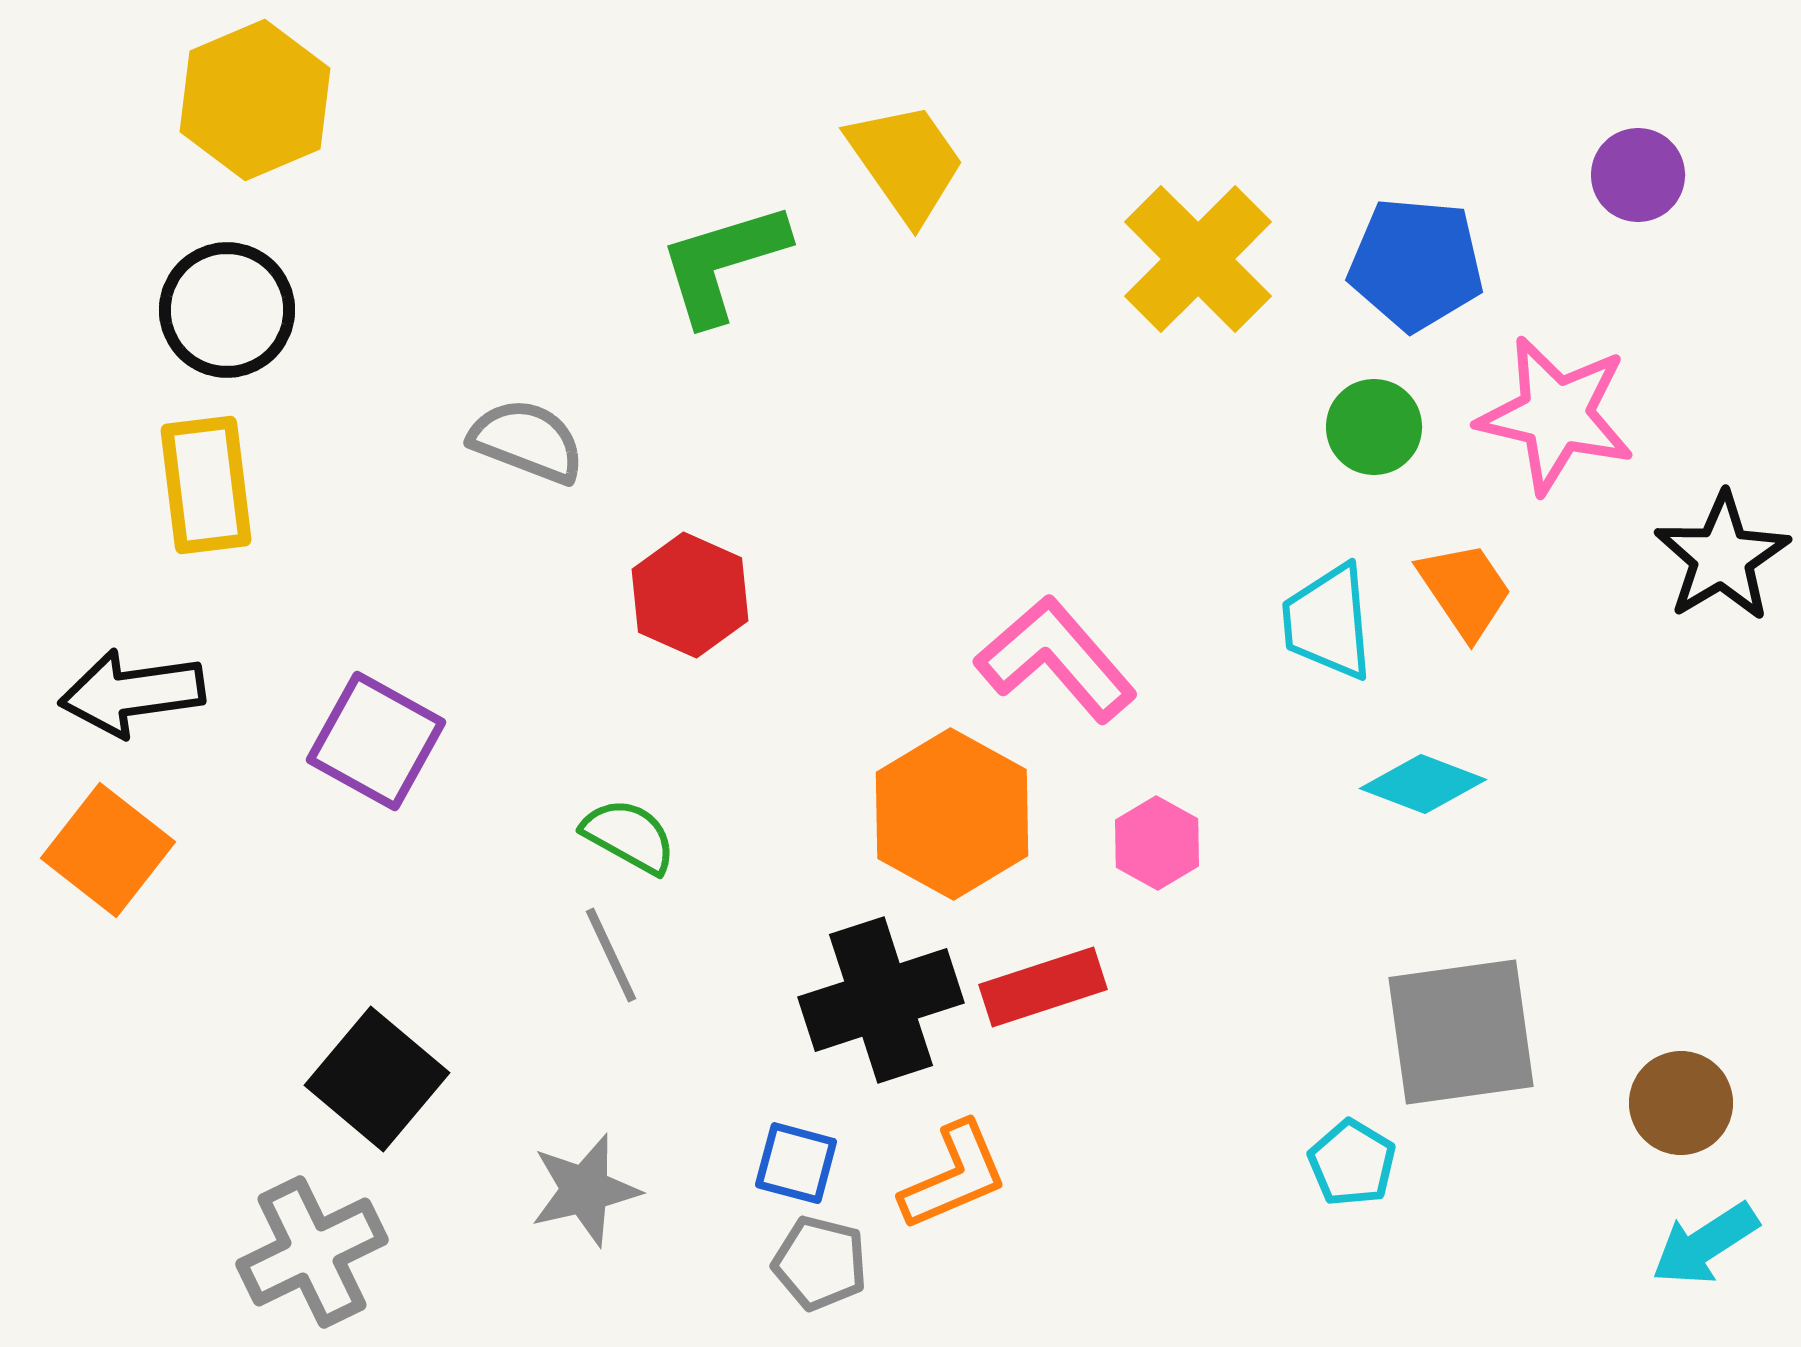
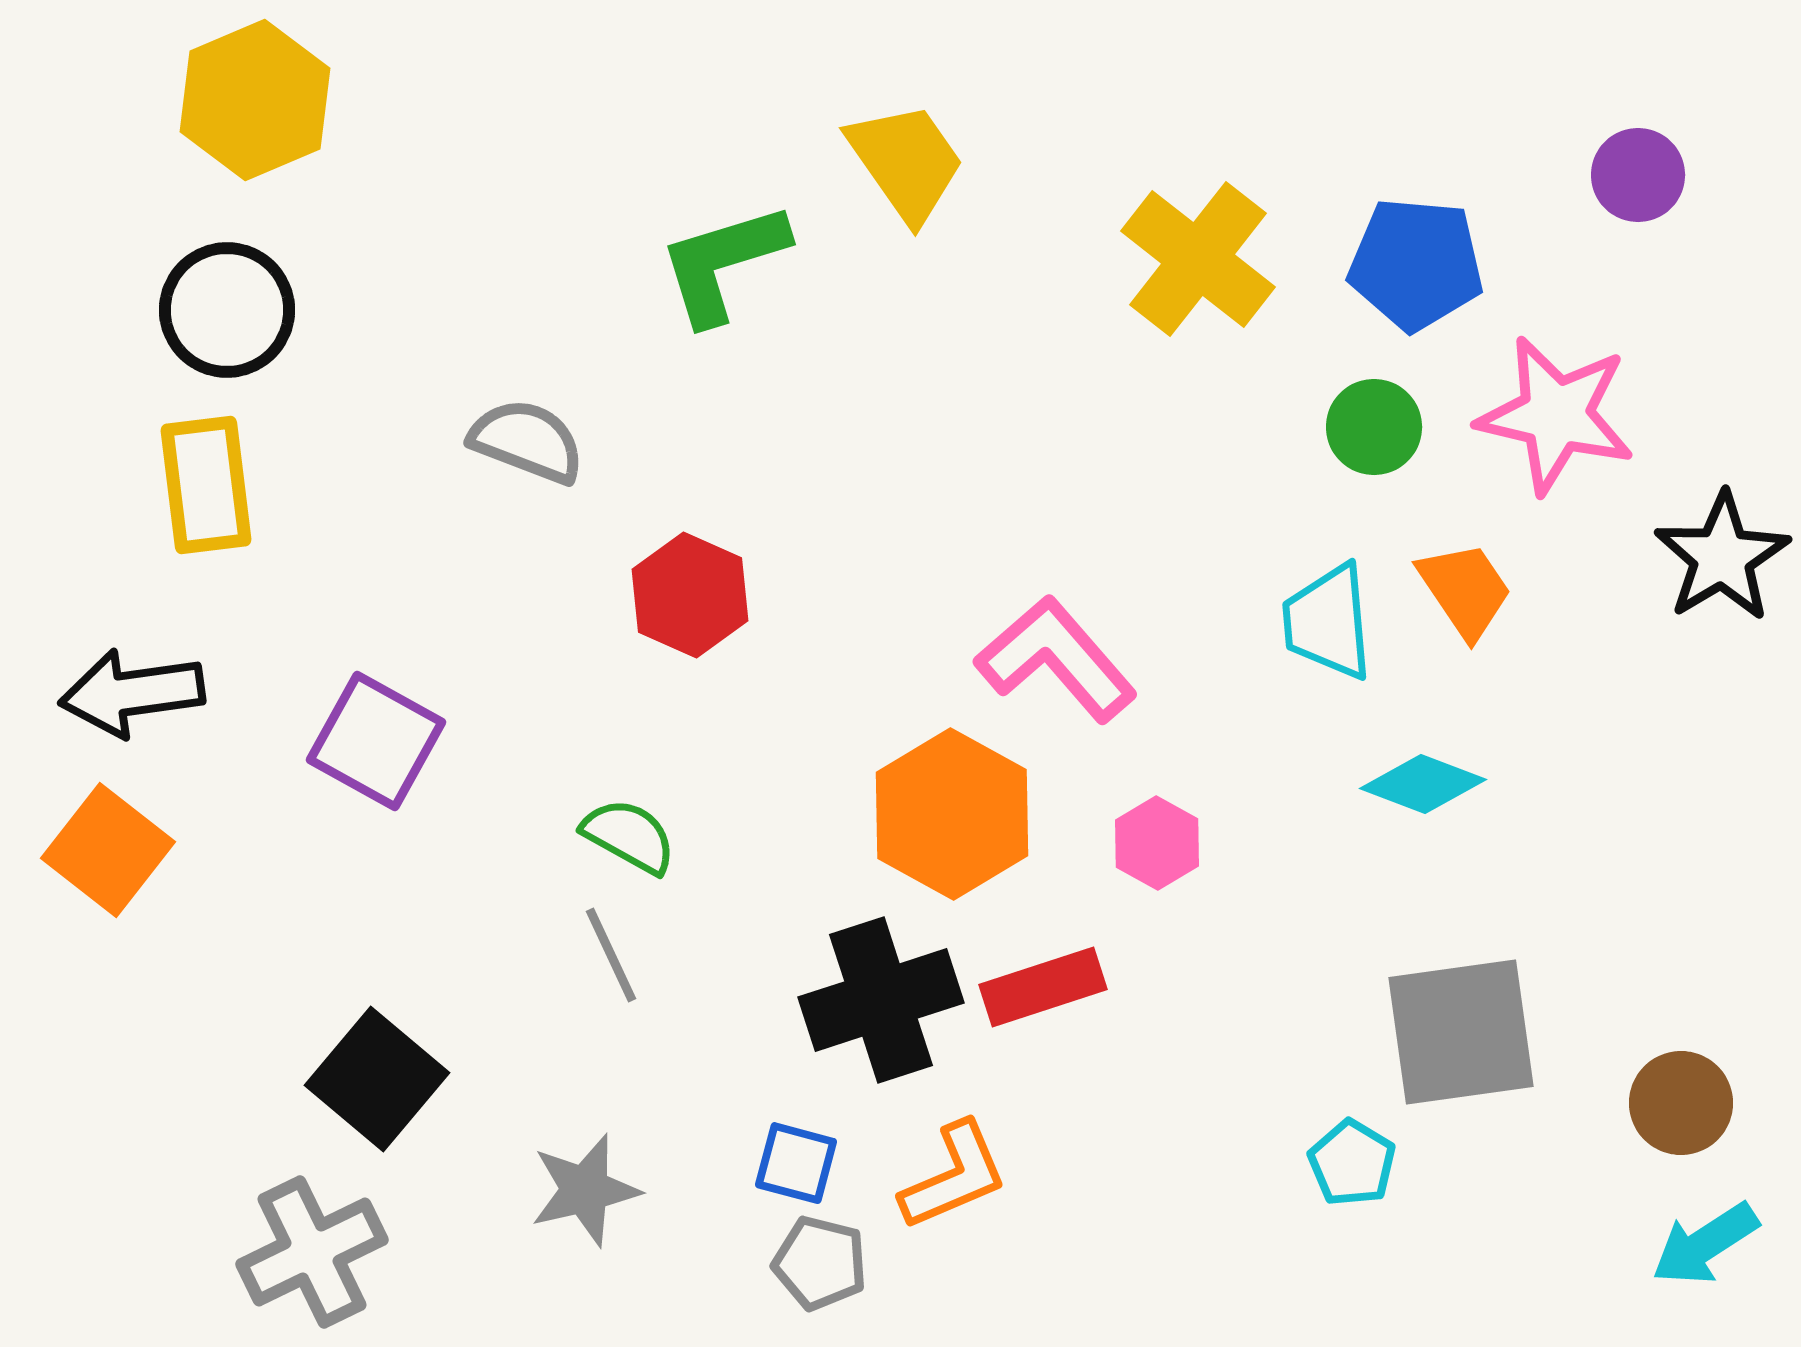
yellow cross: rotated 7 degrees counterclockwise
